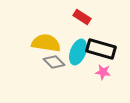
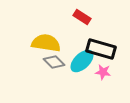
cyan ellipse: moved 4 px right, 9 px down; rotated 25 degrees clockwise
